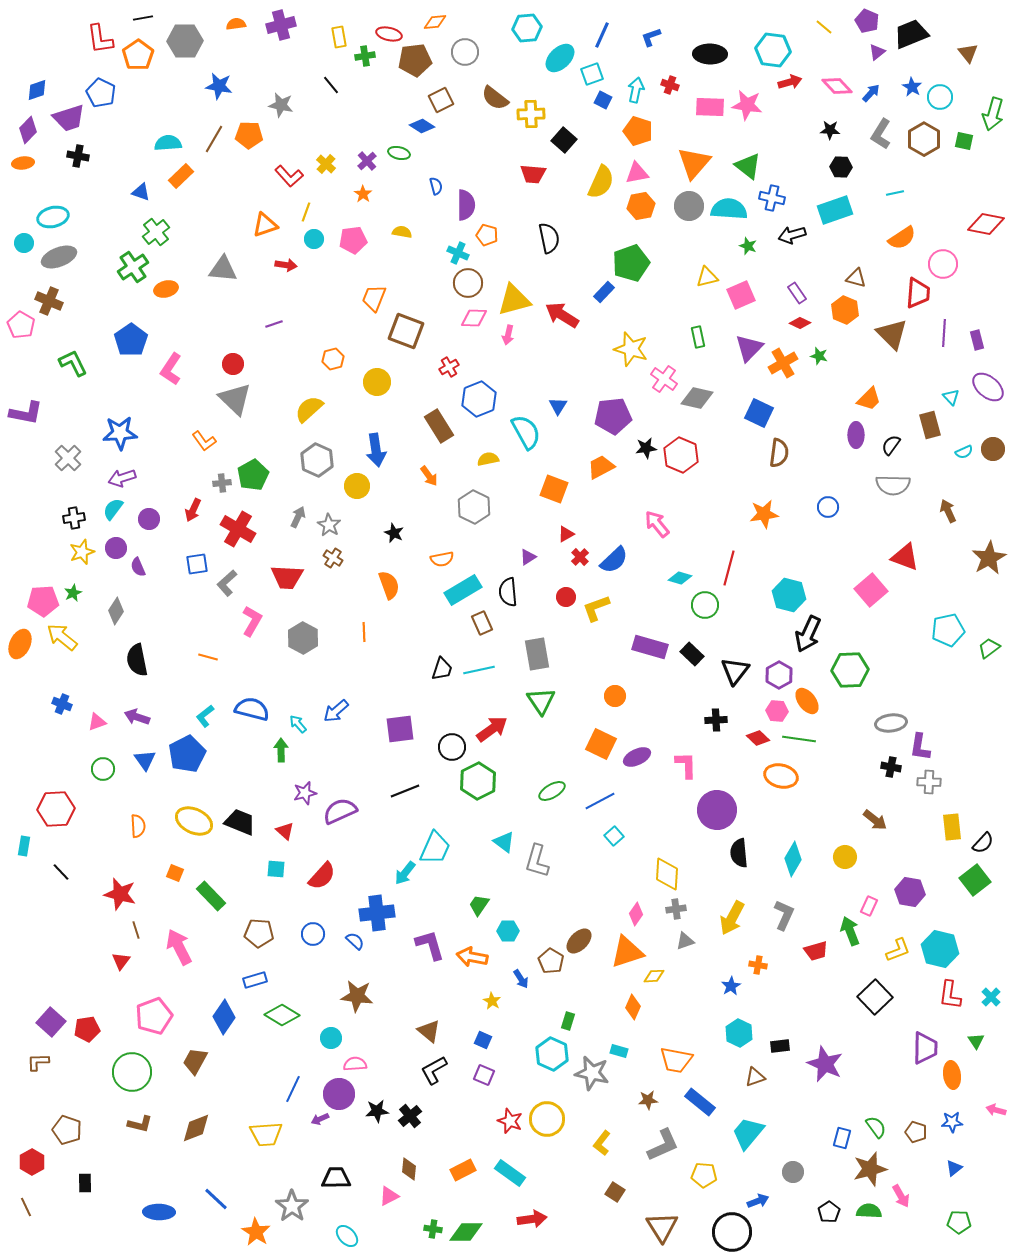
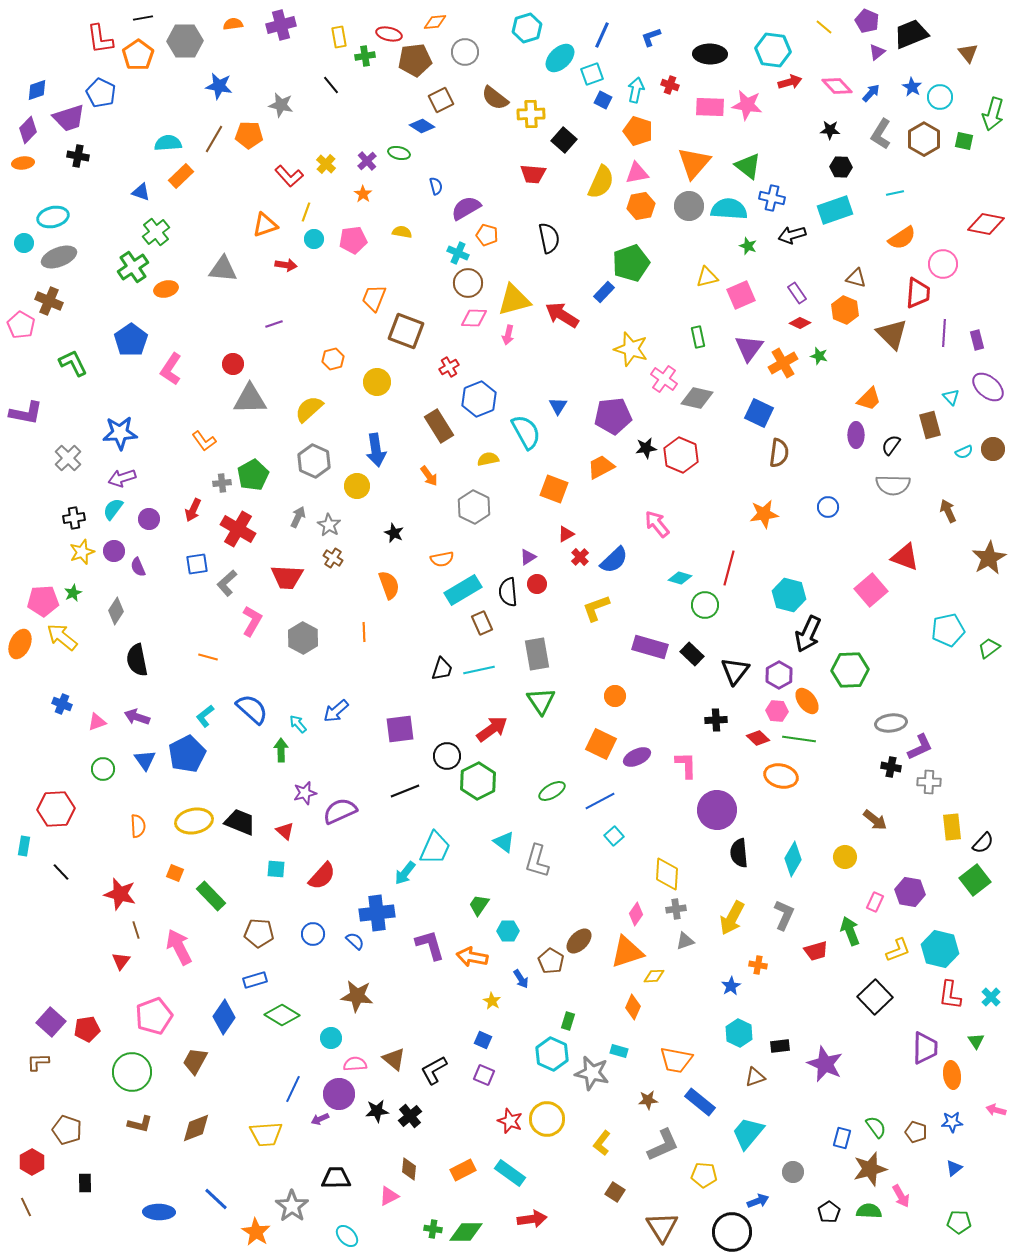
orange semicircle at (236, 24): moved 3 px left
cyan hexagon at (527, 28): rotated 12 degrees counterclockwise
purple semicircle at (466, 205): moved 3 px down; rotated 120 degrees counterclockwise
purple triangle at (749, 348): rotated 8 degrees counterclockwise
gray triangle at (235, 399): moved 15 px right; rotated 45 degrees counterclockwise
gray hexagon at (317, 460): moved 3 px left, 1 px down
purple circle at (116, 548): moved 2 px left, 3 px down
red circle at (566, 597): moved 29 px left, 13 px up
blue semicircle at (252, 709): rotated 28 degrees clockwise
black circle at (452, 747): moved 5 px left, 9 px down
purple L-shape at (920, 747): rotated 124 degrees counterclockwise
yellow ellipse at (194, 821): rotated 36 degrees counterclockwise
pink rectangle at (869, 906): moved 6 px right, 4 px up
brown triangle at (429, 1031): moved 35 px left, 28 px down
